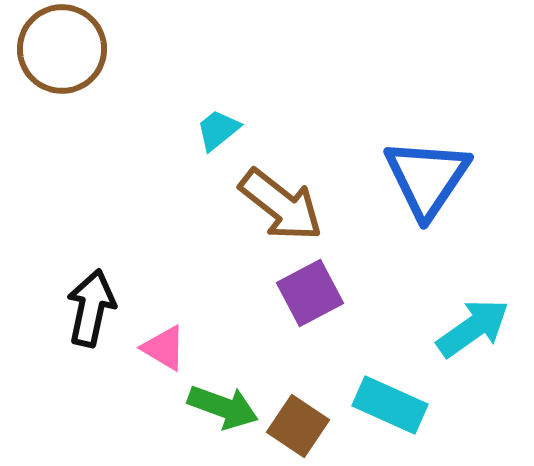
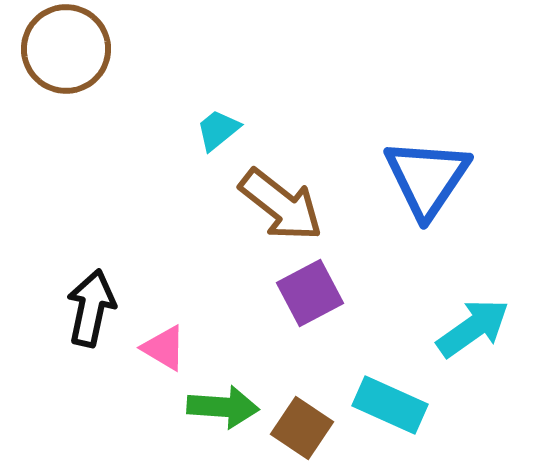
brown circle: moved 4 px right
green arrow: rotated 16 degrees counterclockwise
brown square: moved 4 px right, 2 px down
